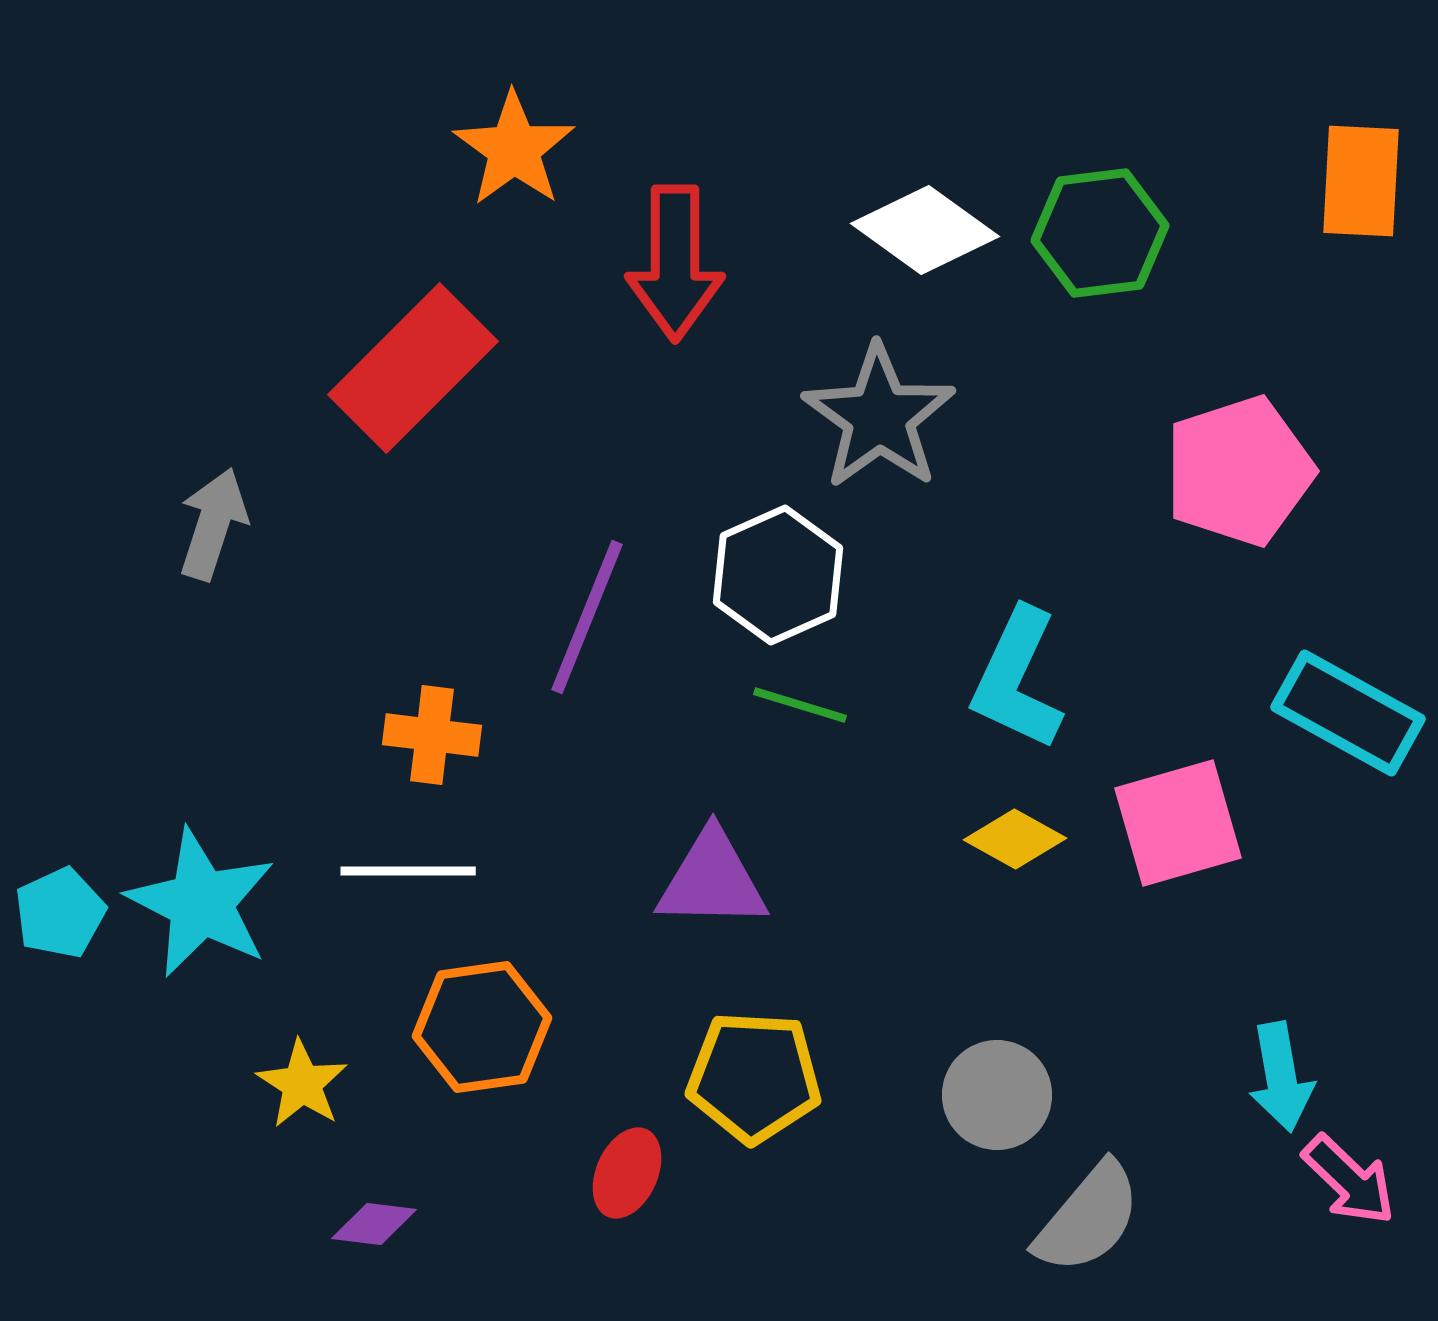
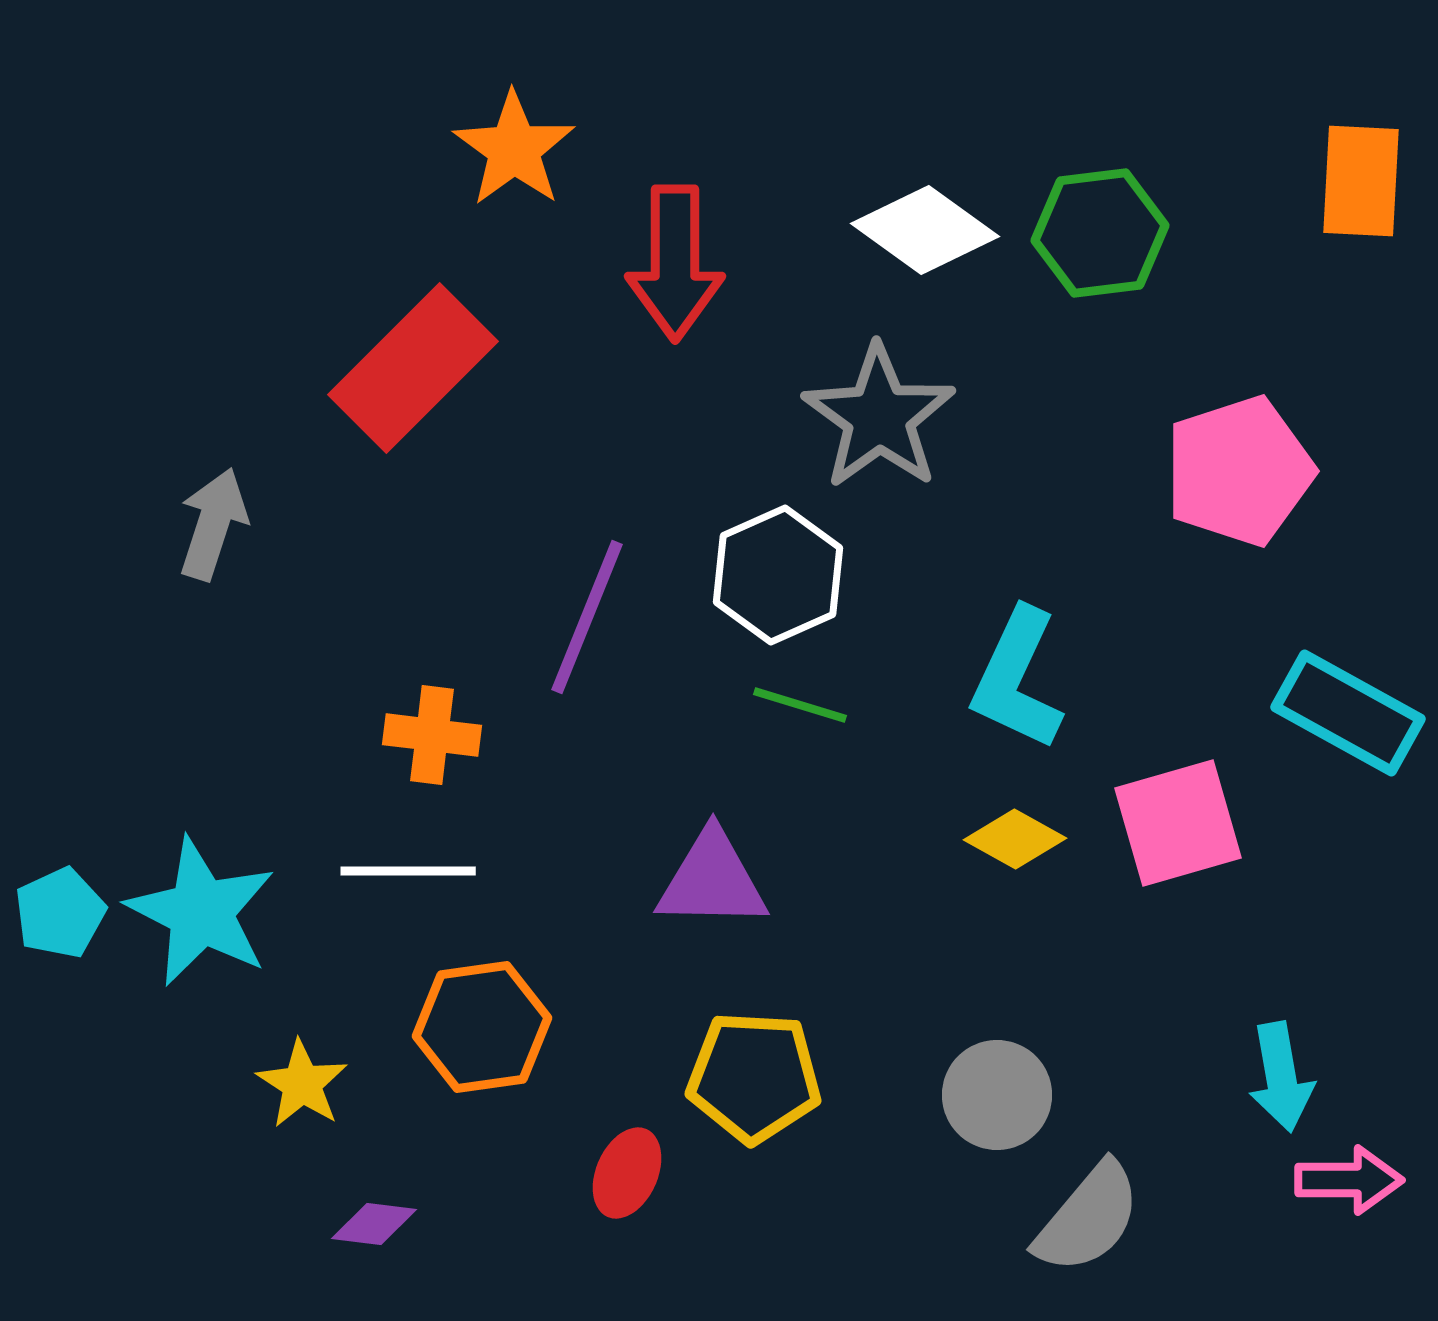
cyan star: moved 9 px down
pink arrow: rotated 44 degrees counterclockwise
